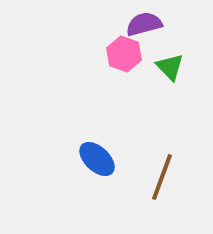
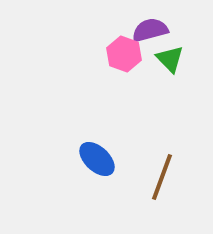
purple semicircle: moved 6 px right, 6 px down
green triangle: moved 8 px up
